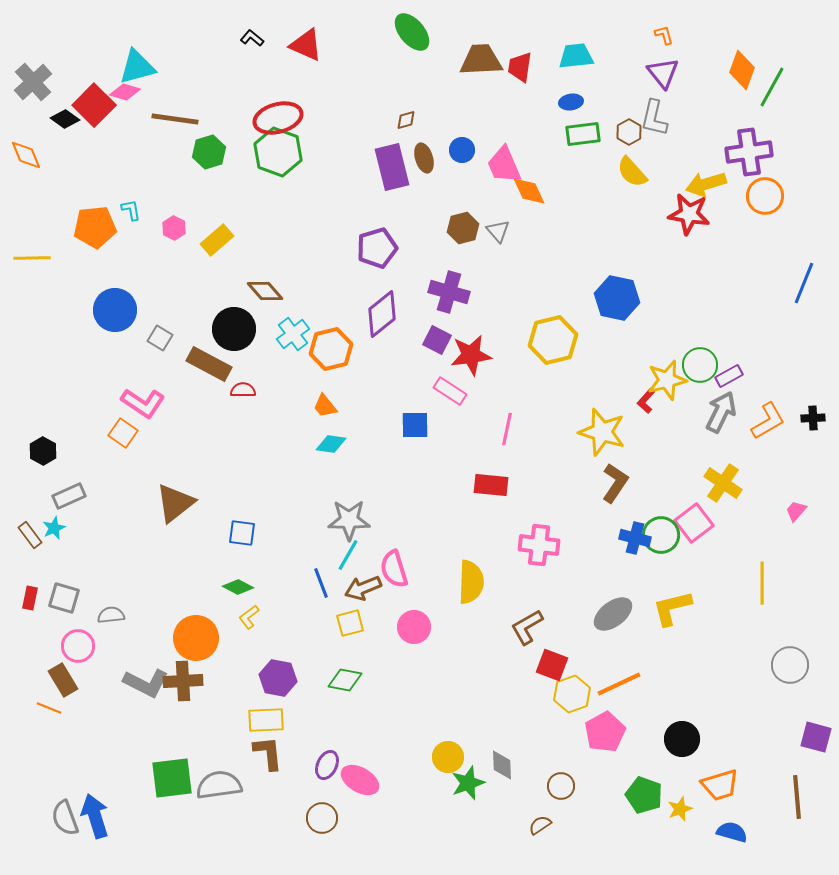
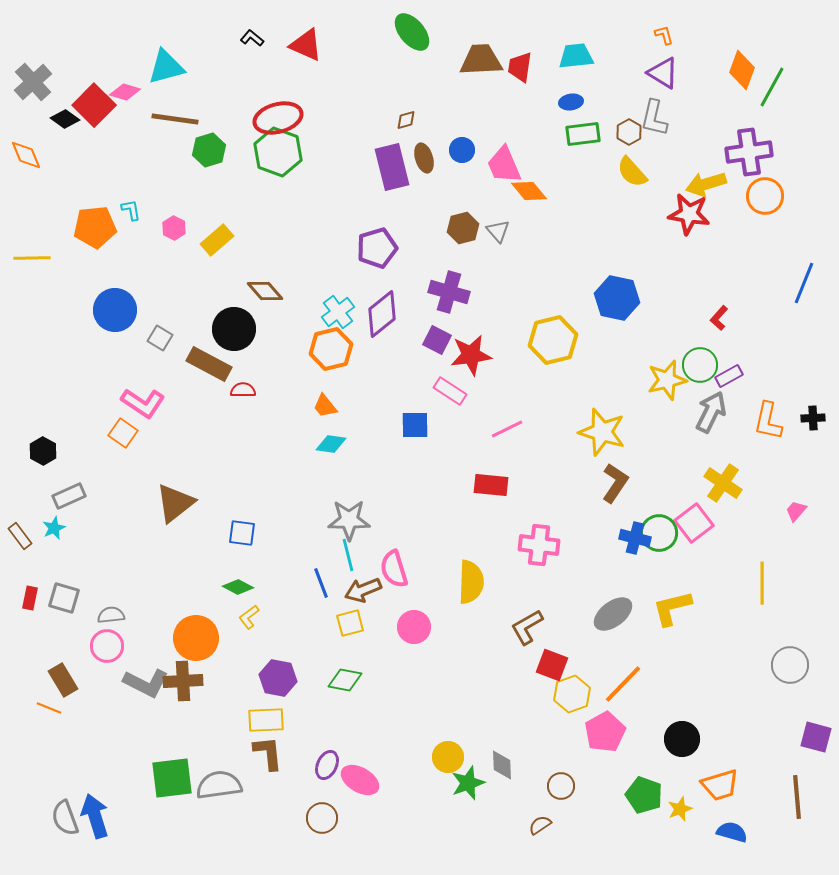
cyan triangle at (137, 67): moved 29 px right
purple triangle at (663, 73): rotated 20 degrees counterclockwise
green hexagon at (209, 152): moved 2 px up
orange diamond at (529, 191): rotated 15 degrees counterclockwise
cyan cross at (293, 334): moved 45 px right, 22 px up
red L-shape at (646, 401): moved 73 px right, 83 px up
gray arrow at (721, 412): moved 10 px left
orange L-shape at (768, 421): rotated 132 degrees clockwise
pink line at (507, 429): rotated 52 degrees clockwise
brown rectangle at (30, 535): moved 10 px left, 1 px down
green circle at (661, 535): moved 2 px left, 2 px up
cyan line at (348, 555): rotated 44 degrees counterclockwise
brown arrow at (363, 588): moved 2 px down
pink circle at (78, 646): moved 29 px right
orange line at (619, 684): moved 4 px right; rotated 21 degrees counterclockwise
